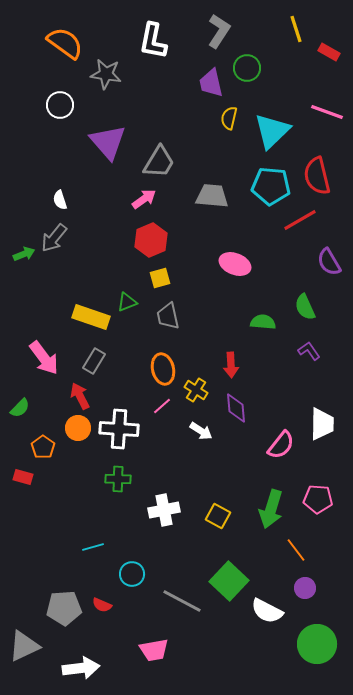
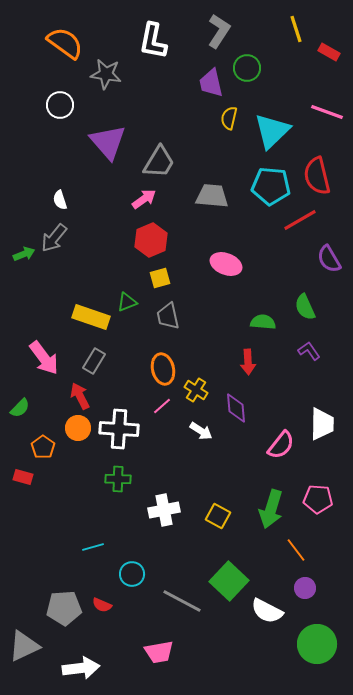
purple semicircle at (329, 262): moved 3 px up
pink ellipse at (235, 264): moved 9 px left
red arrow at (231, 365): moved 17 px right, 3 px up
pink trapezoid at (154, 650): moved 5 px right, 2 px down
